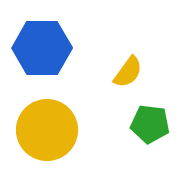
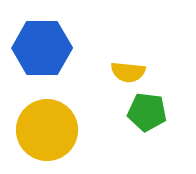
yellow semicircle: rotated 60 degrees clockwise
green pentagon: moved 3 px left, 12 px up
